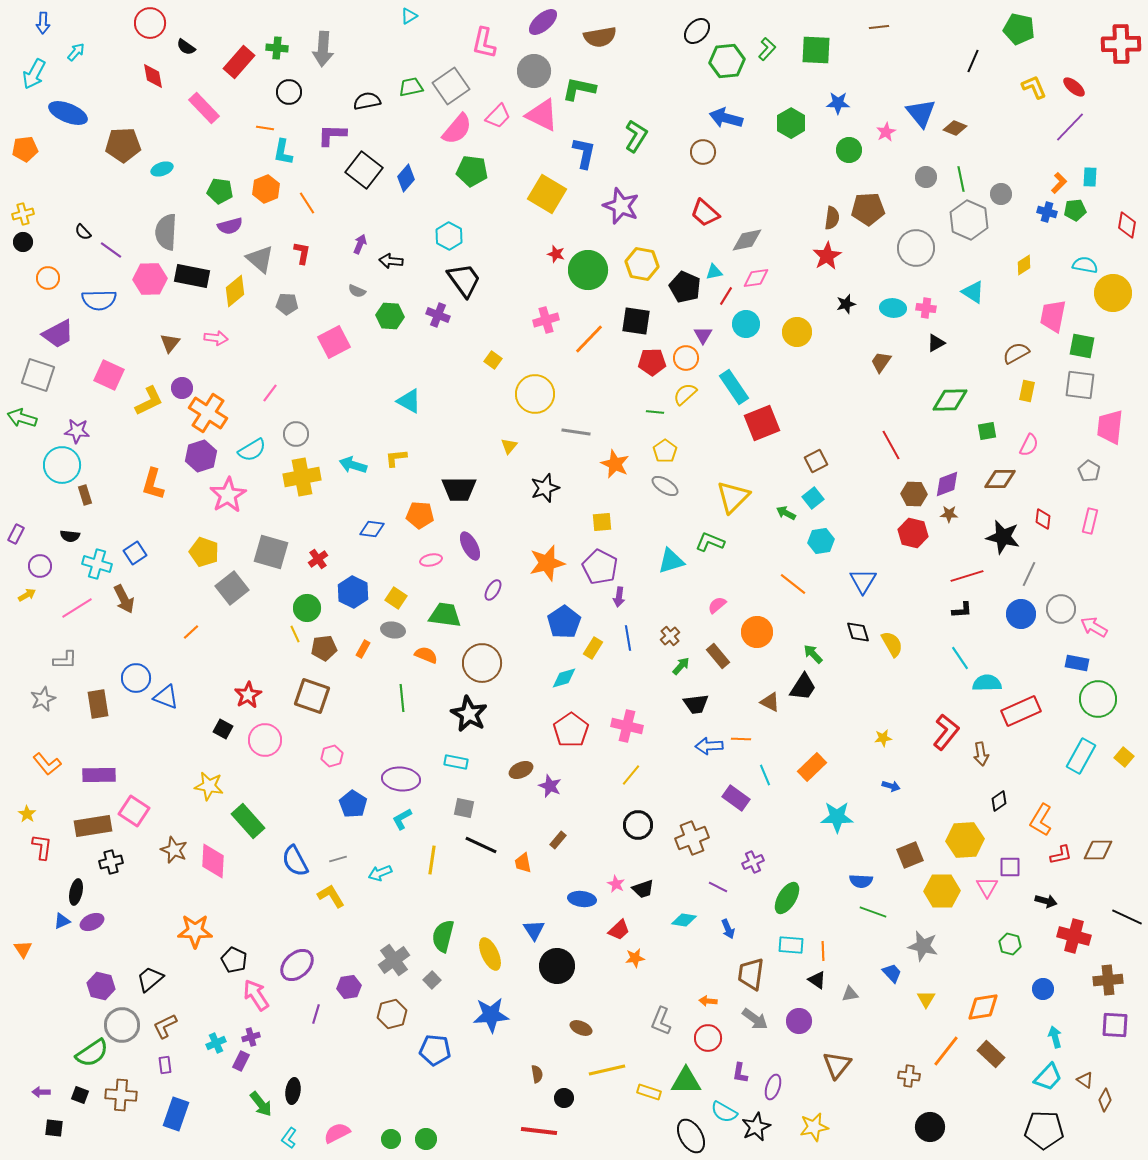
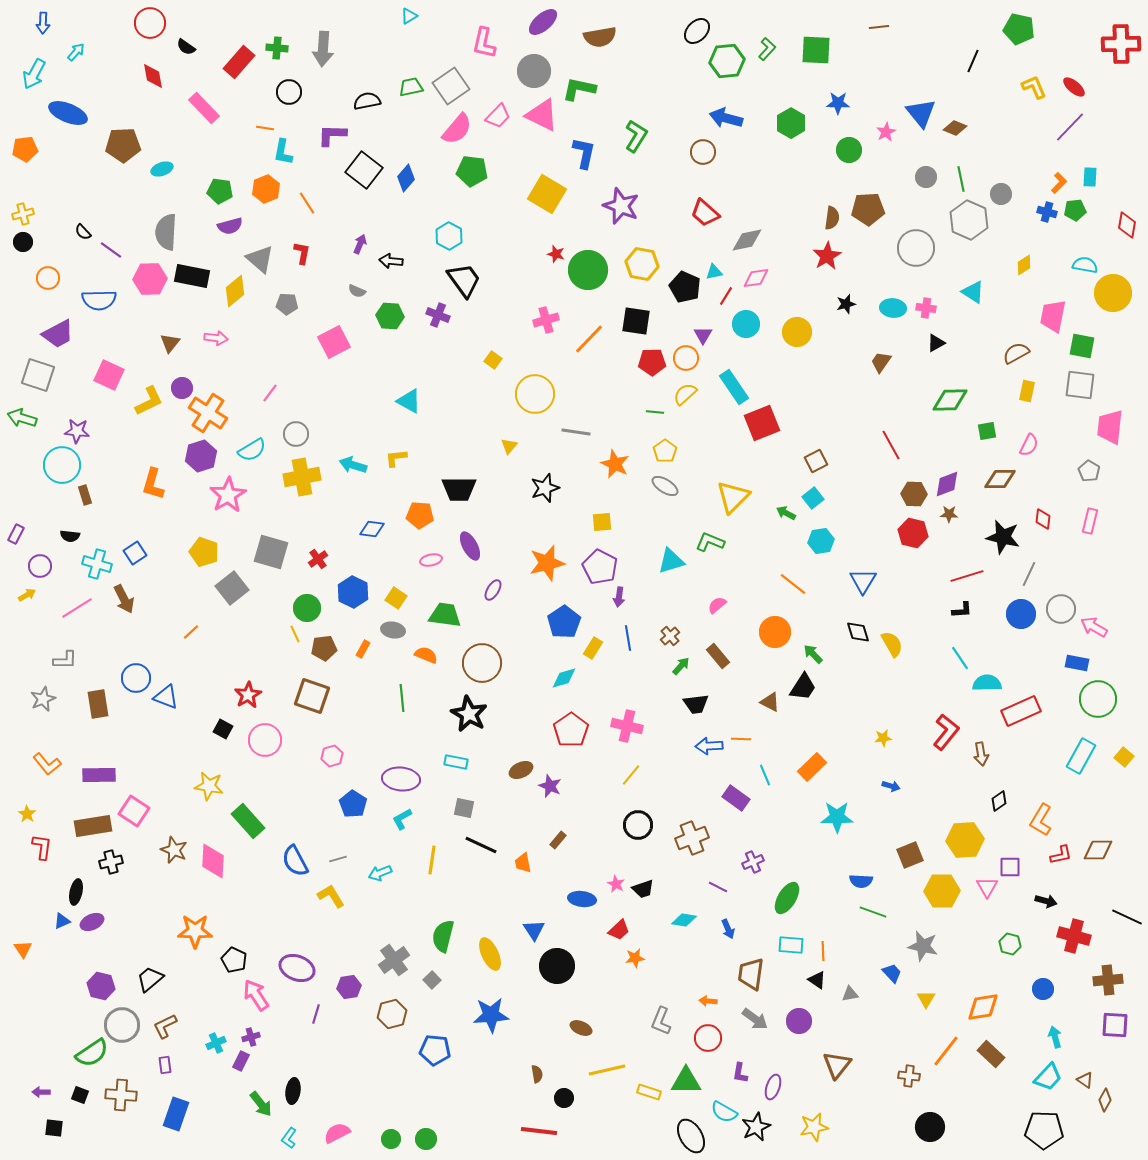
orange circle at (757, 632): moved 18 px right
purple ellipse at (297, 965): moved 3 px down; rotated 64 degrees clockwise
